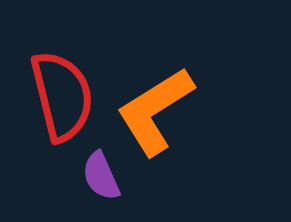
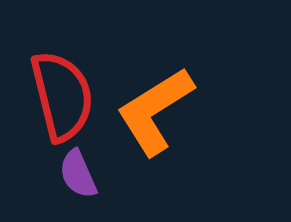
purple semicircle: moved 23 px left, 2 px up
